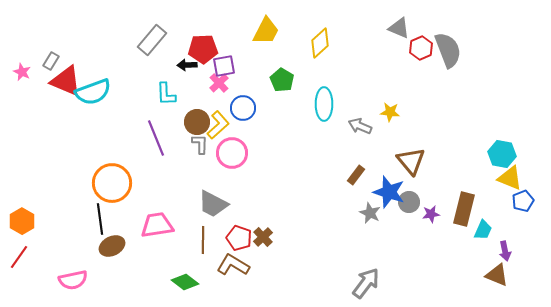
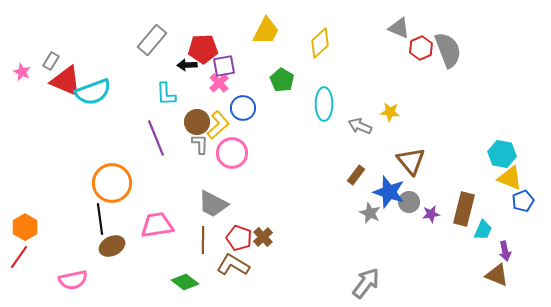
orange hexagon at (22, 221): moved 3 px right, 6 px down
